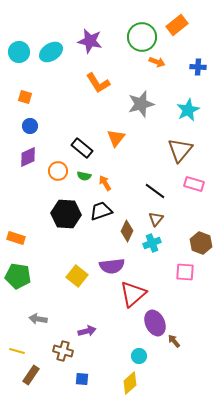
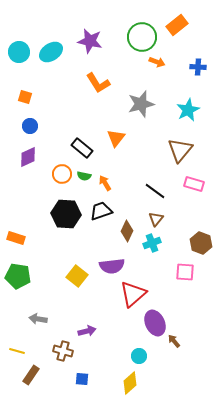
orange circle at (58, 171): moved 4 px right, 3 px down
